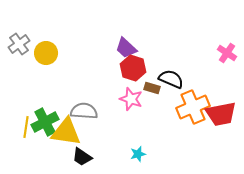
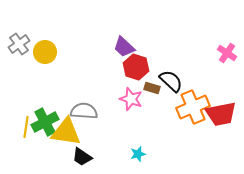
purple trapezoid: moved 2 px left, 1 px up
yellow circle: moved 1 px left, 1 px up
red hexagon: moved 3 px right, 1 px up
black semicircle: moved 2 px down; rotated 20 degrees clockwise
